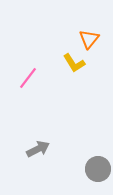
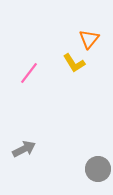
pink line: moved 1 px right, 5 px up
gray arrow: moved 14 px left
